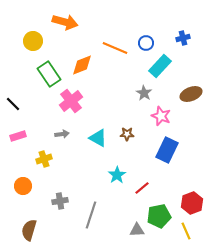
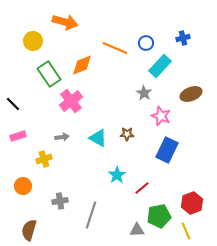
gray arrow: moved 3 px down
